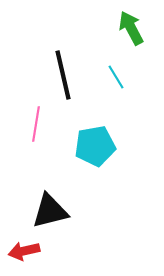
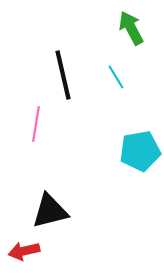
cyan pentagon: moved 45 px right, 5 px down
